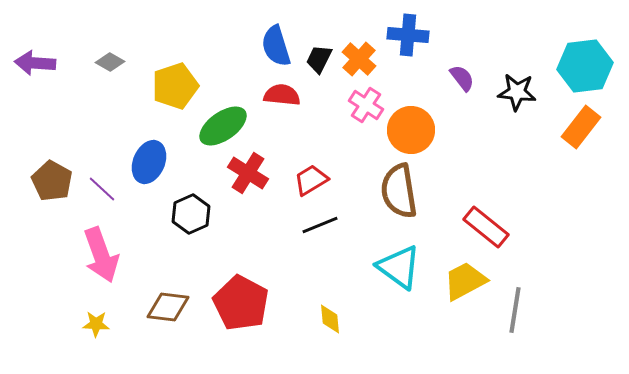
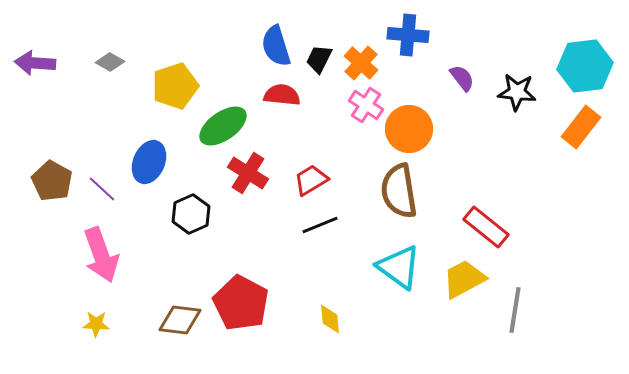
orange cross: moved 2 px right, 4 px down
orange circle: moved 2 px left, 1 px up
yellow trapezoid: moved 1 px left, 2 px up
brown diamond: moved 12 px right, 13 px down
